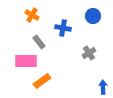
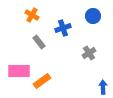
blue cross: rotated 28 degrees counterclockwise
pink rectangle: moved 7 px left, 10 px down
